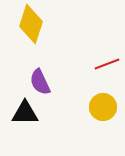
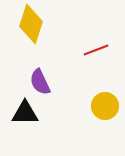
red line: moved 11 px left, 14 px up
yellow circle: moved 2 px right, 1 px up
